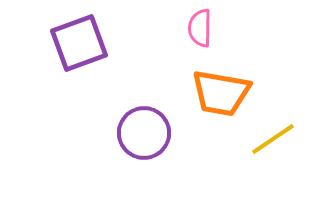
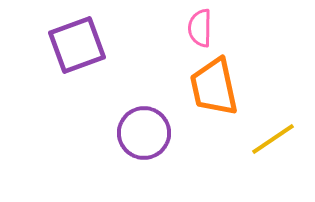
purple square: moved 2 px left, 2 px down
orange trapezoid: moved 7 px left, 6 px up; rotated 68 degrees clockwise
